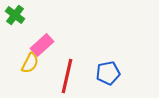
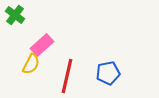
yellow semicircle: moved 1 px right, 1 px down
